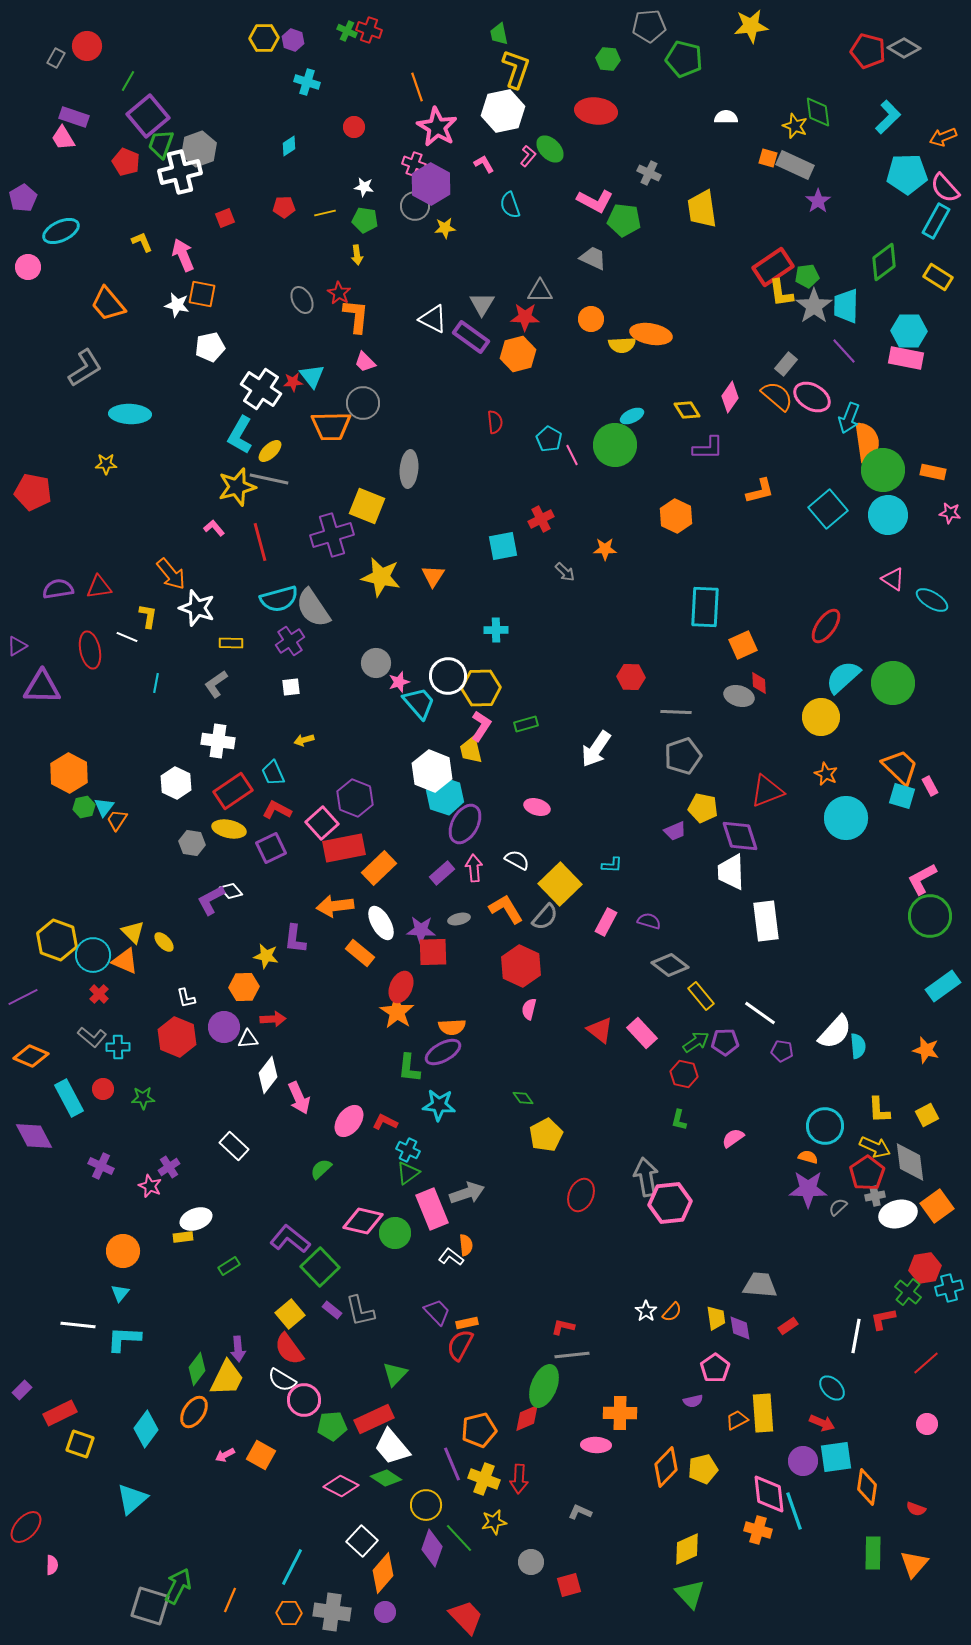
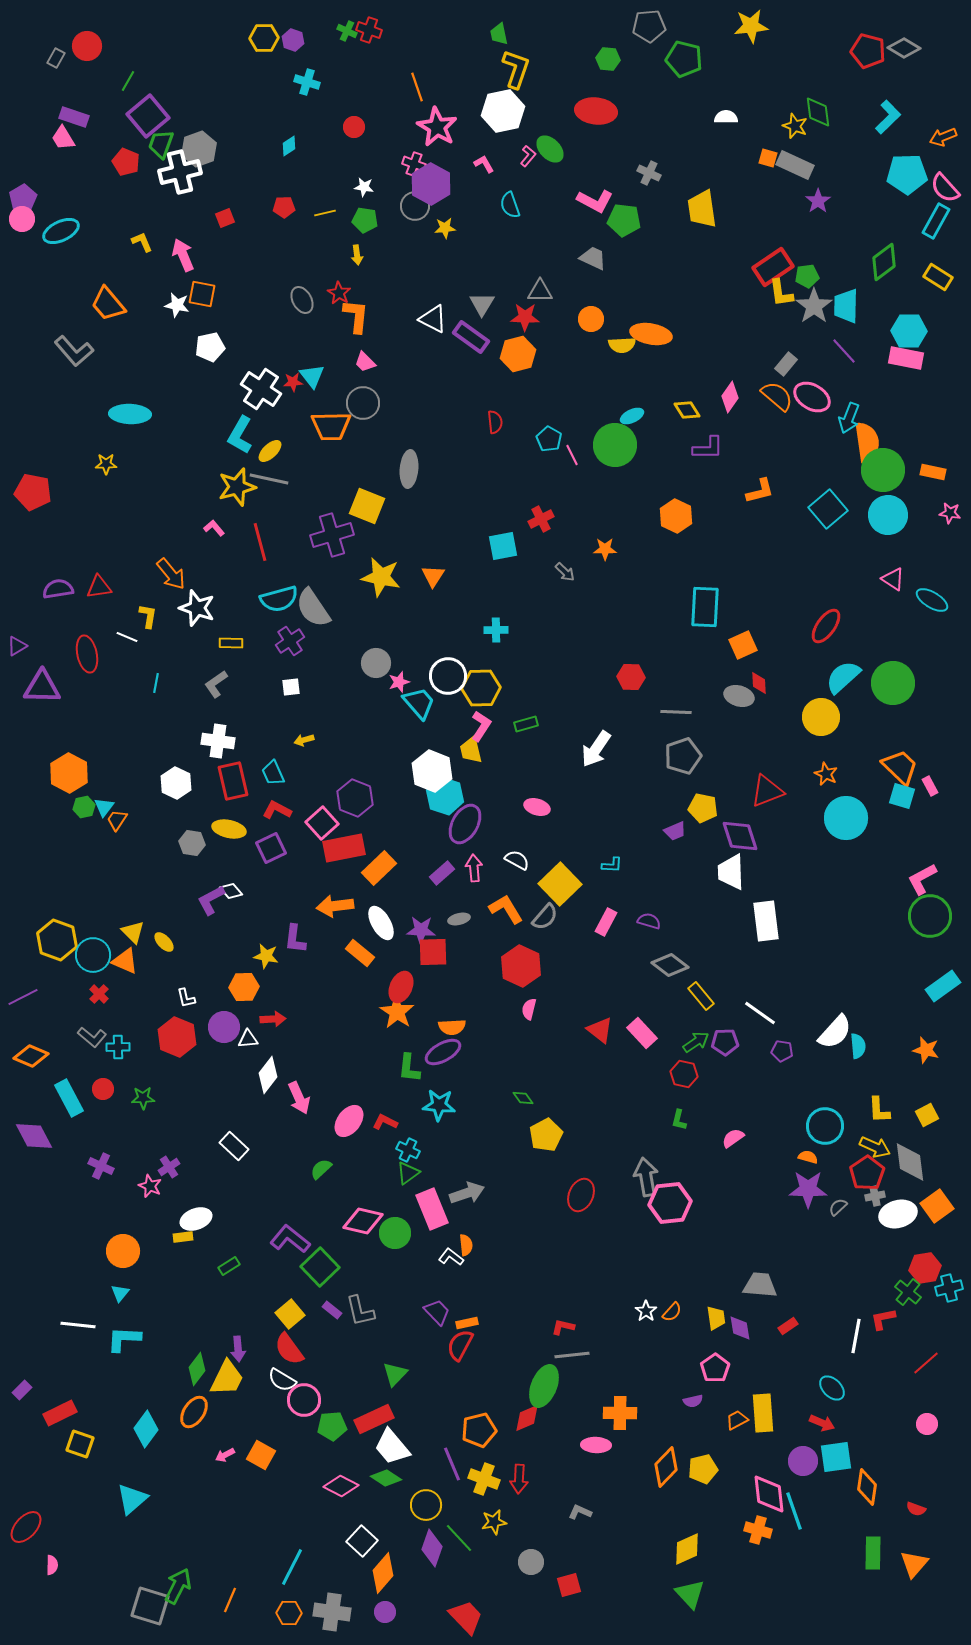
pink circle at (28, 267): moved 6 px left, 48 px up
gray L-shape at (85, 368): moved 11 px left, 17 px up; rotated 81 degrees clockwise
red ellipse at (90, 650): moved 3 px left, 4 px down
red rectangle at (233, 791): moved 10 px up; rotated 69 degrees counterclockwise
